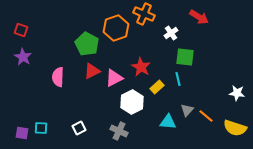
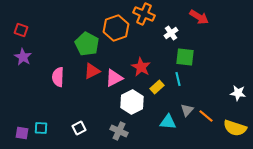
white star: moved 1 px right
